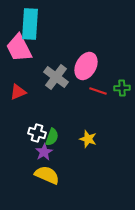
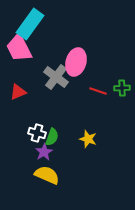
cyan rectangle: rotated 32 degrees clockwise
pink ellipse: moved 10 px left, 4 px up; rotated 12 degrees counterclockwise
